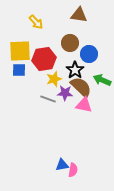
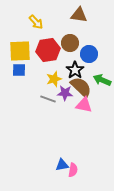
red hexagon: moved 4 px right, 9 px up
